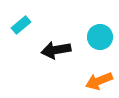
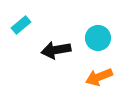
cyan circle: moved 2 px left, 1 px down
orange arrow: moved 4 px up
